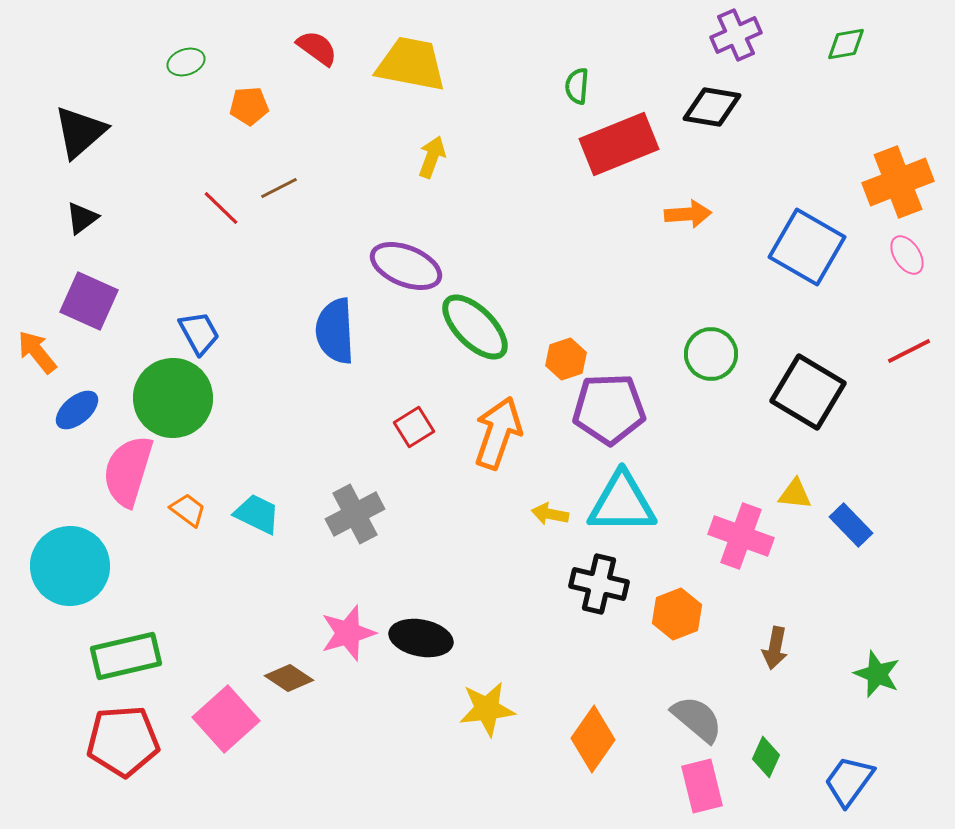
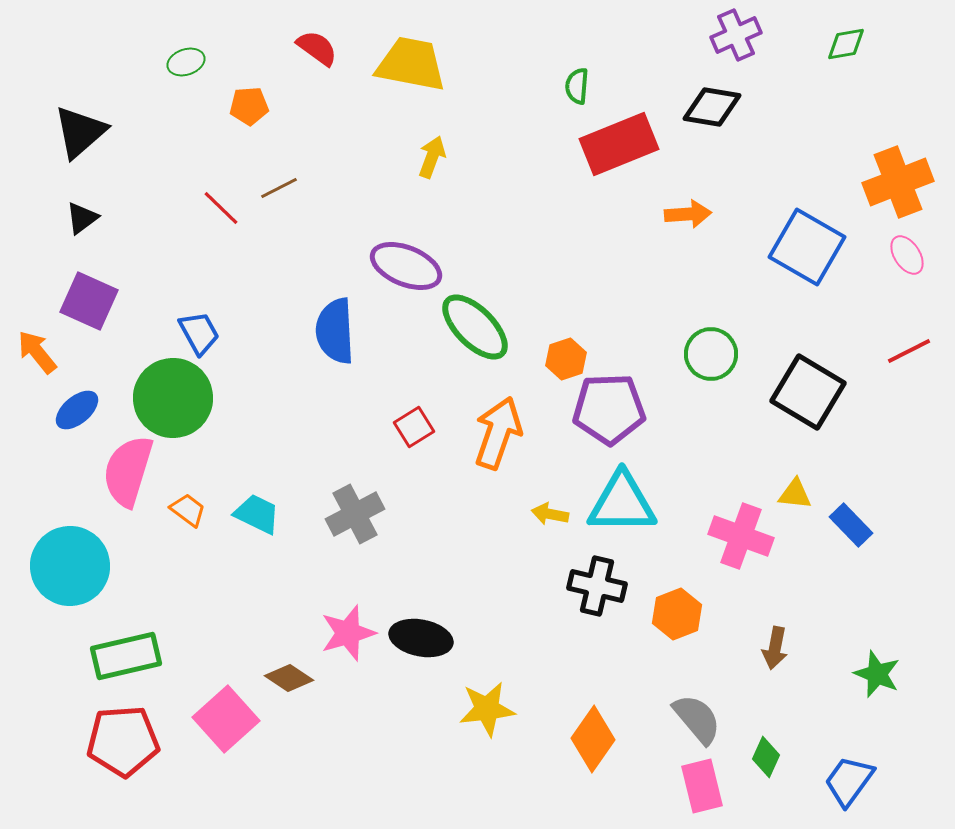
black cross at (599, 584): moved 2 px left, 2 px down
gray semicircle at (697, 719): rotated 10 degrees clockwise
